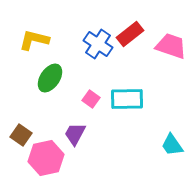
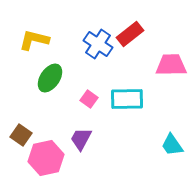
pink trapezoid: moved 19 px down; rotated 20 degrees counterclockwise
pink square: moved 2 px left
purple trapezoid: moved 6 px right, 5 px down
